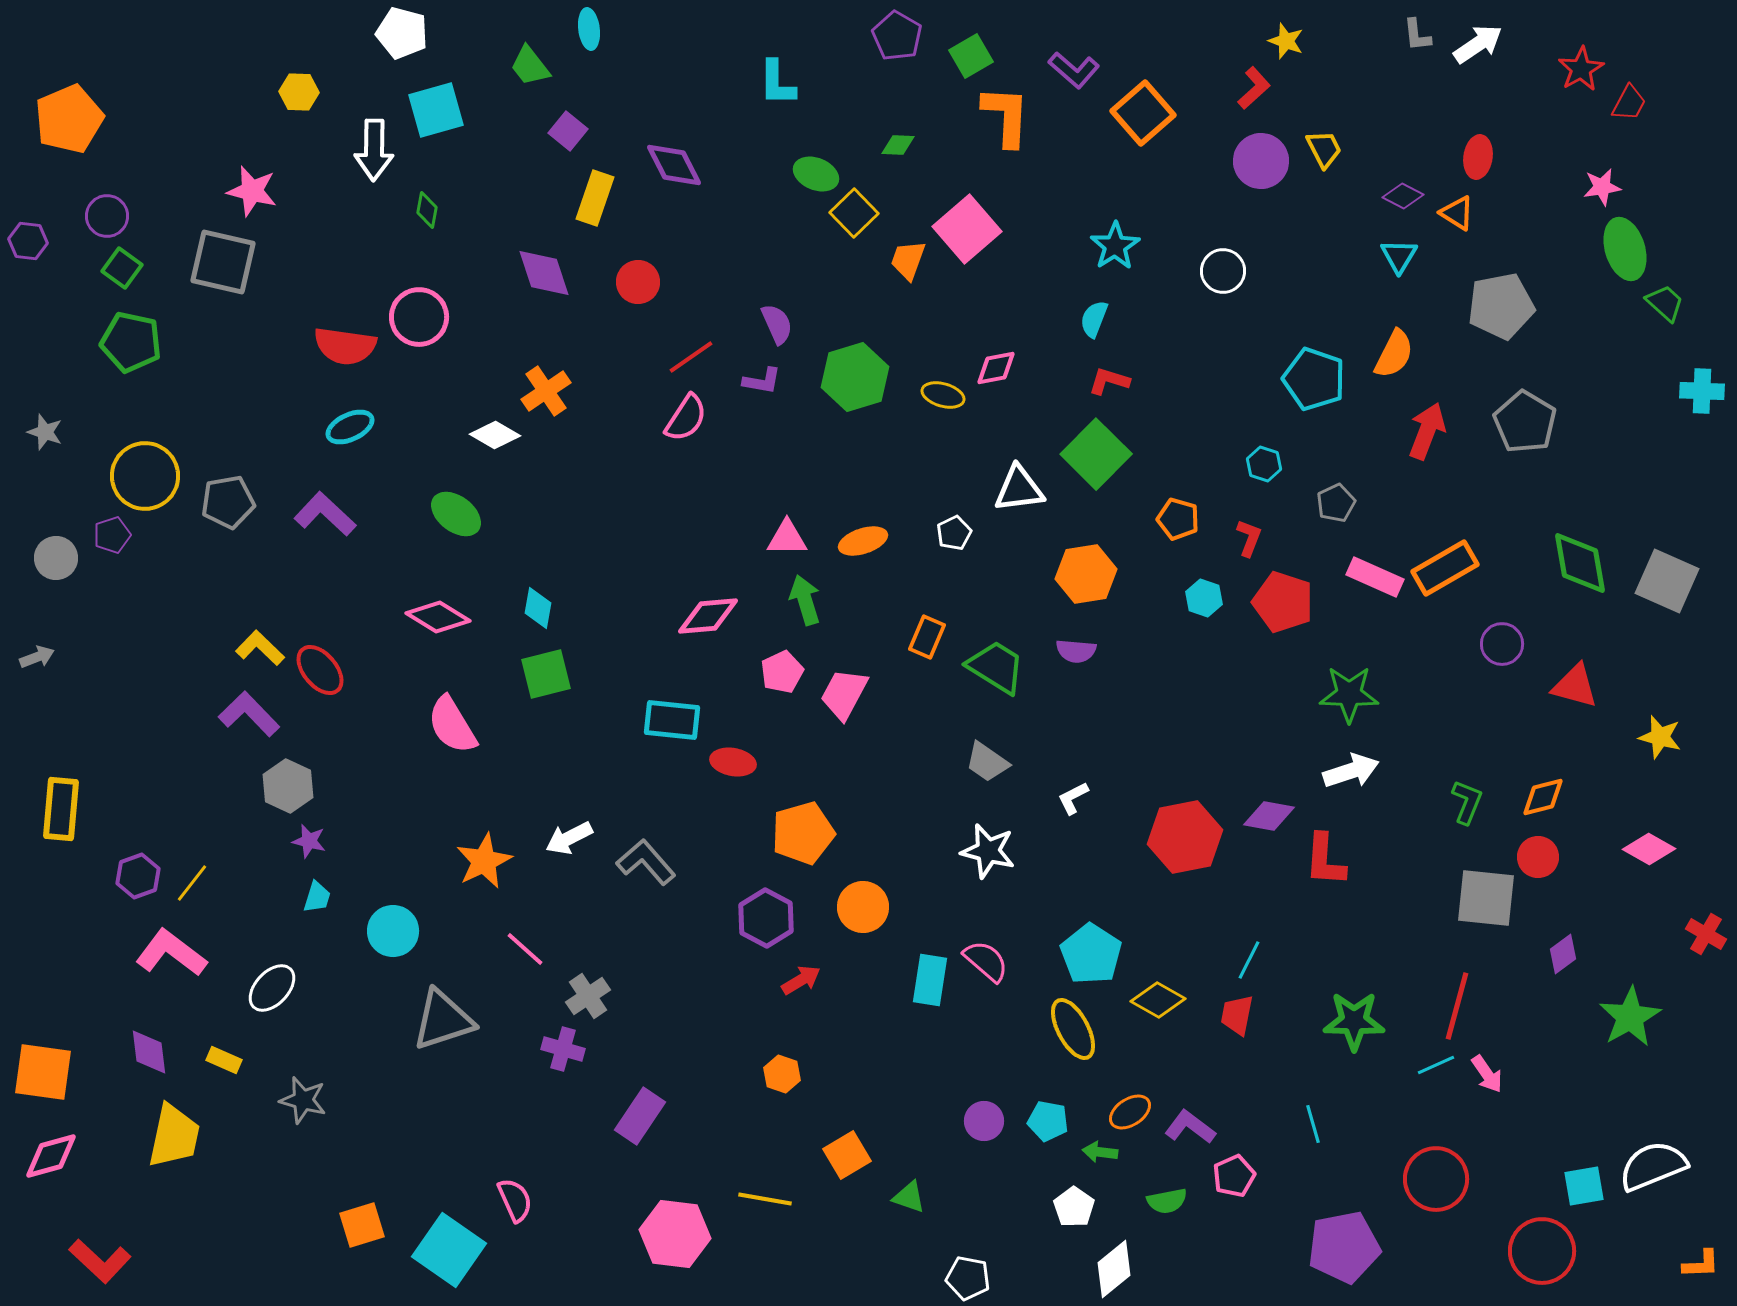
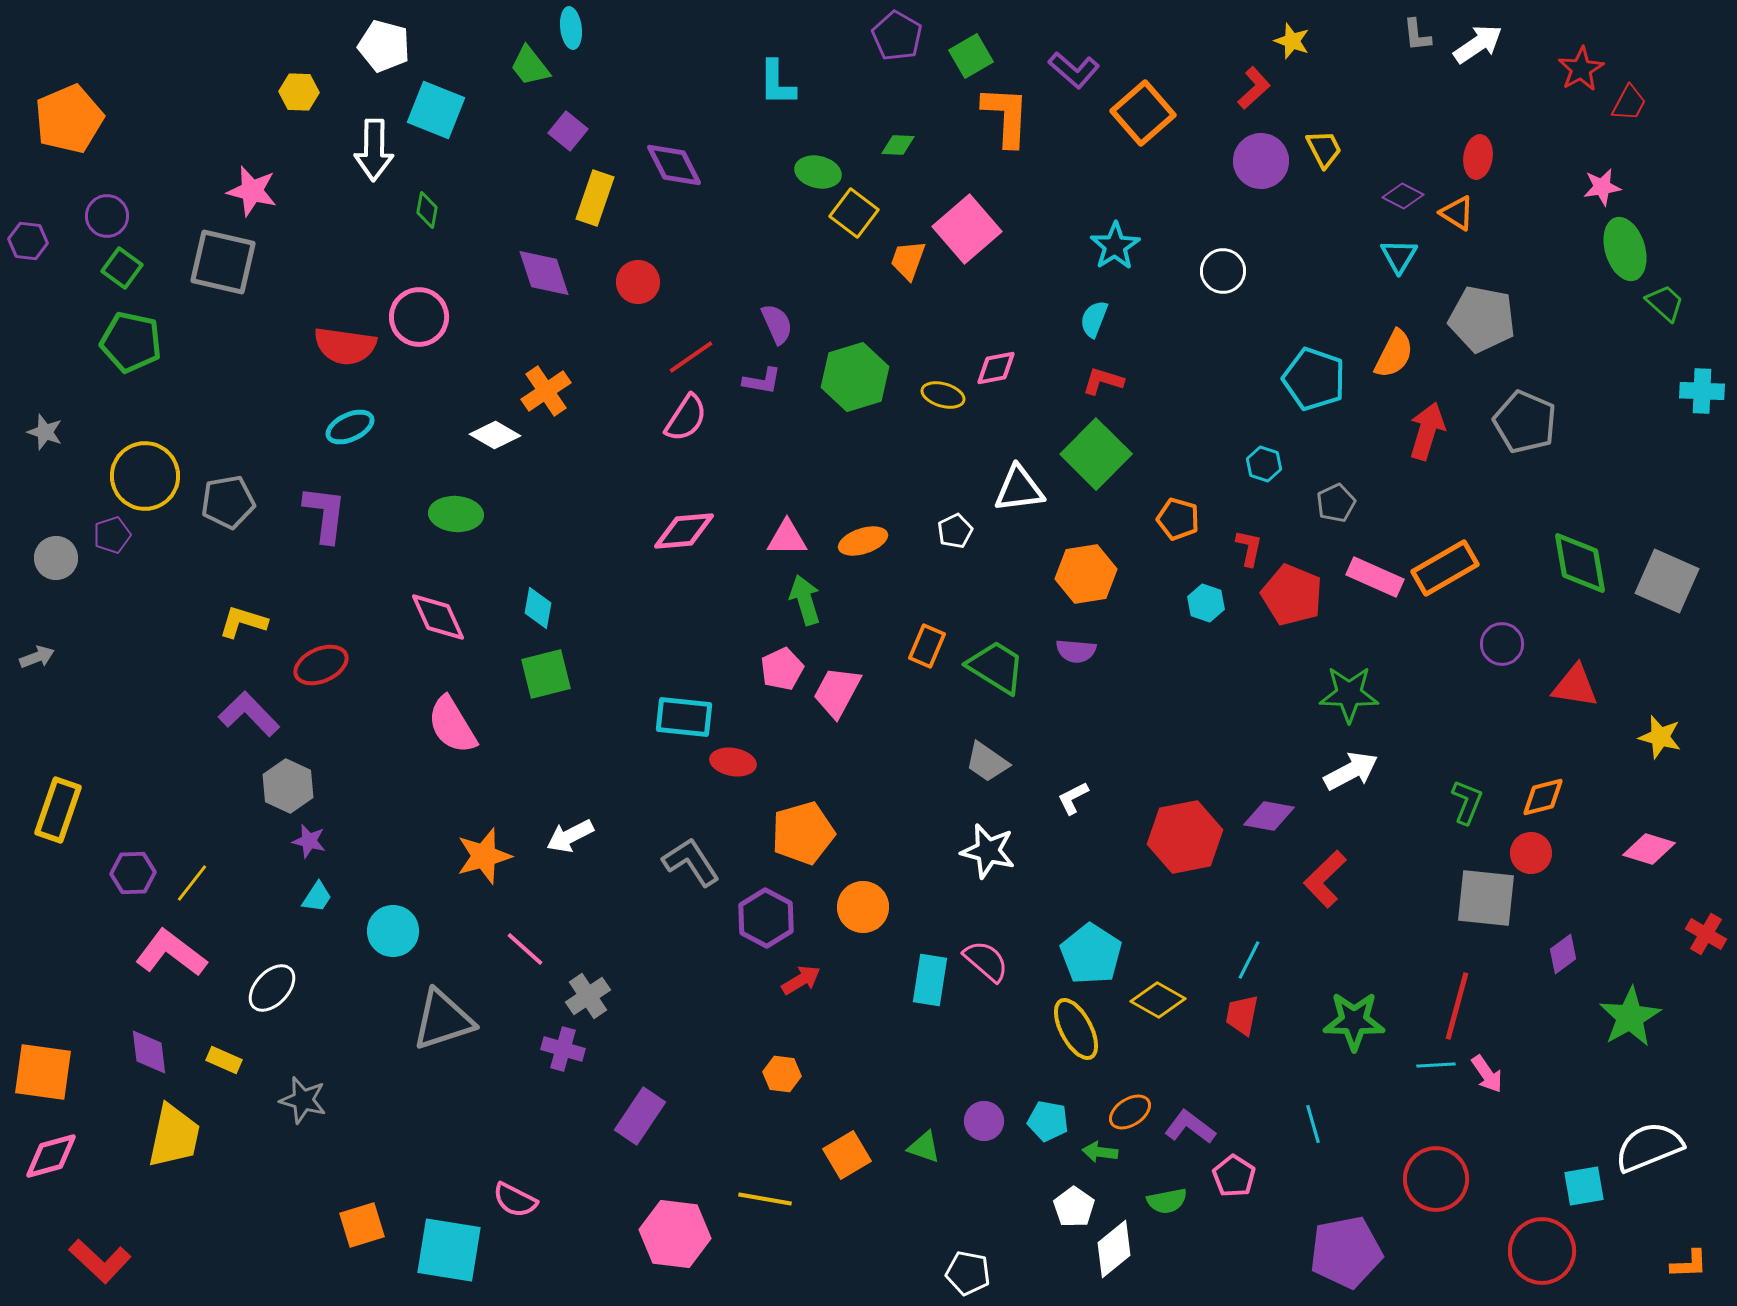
cyan ellipse at (589, 29): moved 18 px left, 1 px up
white pentagon at (402, 33): moved 18 px left, 13 px down
yellow star at (1286, 41): moved 6 px right
cyan square at (436, 110): rotated 38 degrees clockwise
green ellipse at (816, 174): moved 2 px right, 2 px up; rotated 9 degrees counterclockwise
yellow square at (854, 213): rotated 9 degrees counterclockwise
gray pentagon at (1501, 306): moved 19 px left, 13 px down; rotated 22 degrees clockwise
red L-shape at (1109, 381): moved 6 px left
gray pentagon at (1525, 422): rotated 8 degrees counterclockwise
red arrow at (1427, 431): rotated 4 degrees counterclockwise
purple L-shape at (325, 514): rotated 54 degrees clockwise
green ellipse at (456, 514): rotated 33 degrees counterclockwise
white pentagon at (954, 533): moved 1 px right, 2 px up
red L-shape at (1249, 538): moved 10 px down; rotated 9 degrees counterclockwise
cyan hexagon at (1204, 598): moved 2 px right, 5 px down
red pentagon at (1283, 602): moved 9 px right, 7 px up; rotated 4 degrees clockwise
pink diamond at (708, 616): moved 24 px left, 85 px up
pink diamond at (438, 617): rotated 34 degrees clockwise
orange rectangle at (927, 637): moved 9 px down
yellow L-shape at (260, 648): moved 17 px left, 26 px up; rotated 27 degrees counterclockwise
red ellipse at (320, 670): moved 1 px right, 5 px up; rotated 74 degrees counterclockwise
pink pentagon at (782, 672): moved 3 px up
red triangle at (1575, 686): rotated 6 degrees counterclockwise
pink trapezoid at (844, 694): moved 7 px left, 2 px up
cyan rectangle at (672, 720): moved 12 px right, 3 px up
white arrow at (1351, 771): rotated 10 degrees counterclockwise
yellow rectangle at (61, 809): moved 3 px left, 1 px down; rotated 14 degrees clockwise
white arrow at (569, 838): moved 1 px right, 2 px up
pink diamond at (1649, 849): rotated 12 degrees counterclockwise
red circle at (1538, 857): moved 7 px left, 4 px up
red L-shape at (1325, 860): moved 19 px down; rotated 42 degrees clockwise
orange star at (484, 861): moved 5 px up; rotated 10 degrees clockwise
gray L-shape at (646, 862): moved 45 px right; rotated 8 degrees clockwise
purple hexagon at (138, 876): moved 5 px left, 3 px up; rotated 18 degrees clockwise
cyan trapezoid at (317, 897): rotated 16 degrees clockwise
red trapezoid at (1237, 1015): moved 5 px right
yellow ellipse at (1073, 1029): moved 3 px right
cyan line at (1436, 1065): rotated 21 degrees clockwise
orange hexagon at (782, 1074): rotated 12 degrees counterclockwise
white semicircle at (1653, 1166): moved 4 px left, 19 px up
pink pentagon at (1234, 1176): rotated 15 degrees counterclockwise
green triangle at (909, 1197): moved 15 px right, 50 px up
pink semicircle at (515, 1200): rotated 141 degrees clockwise
purple pentagon at (1344, 1247): moved 2 px right, 5 px down
cyan square at (449, 1250): rotated 26 degrees counterclockwise
orange L-shape at (1701, 1264): moved 12 px left
white diamond at (1114, 1269): moved 20 px up
white pentagon at (968, 1278): moved 5 px up
